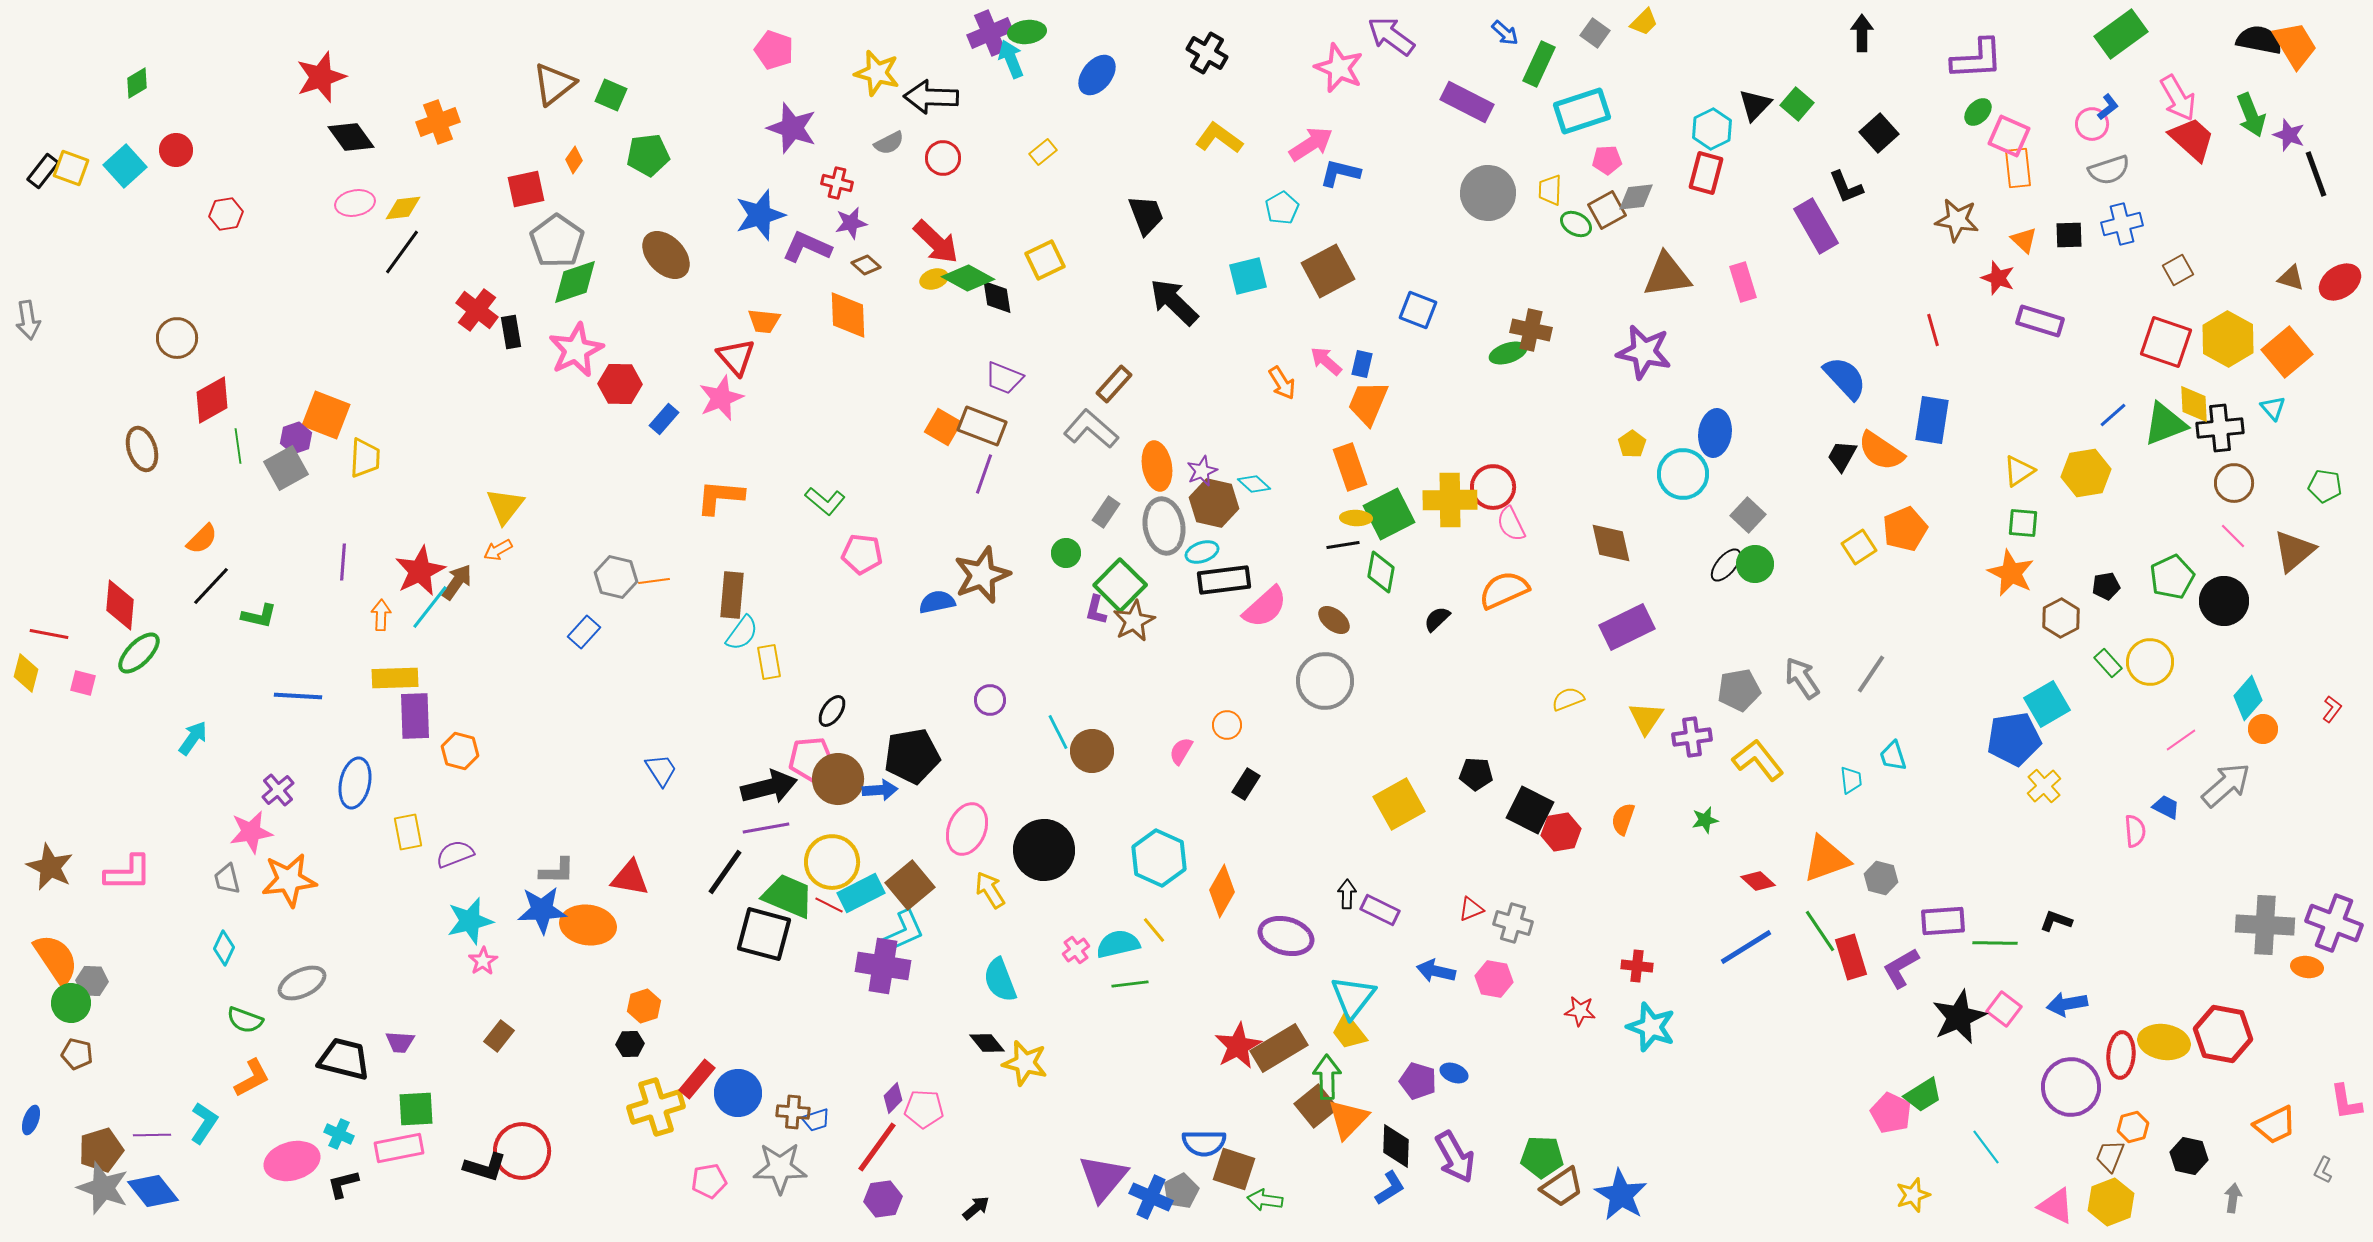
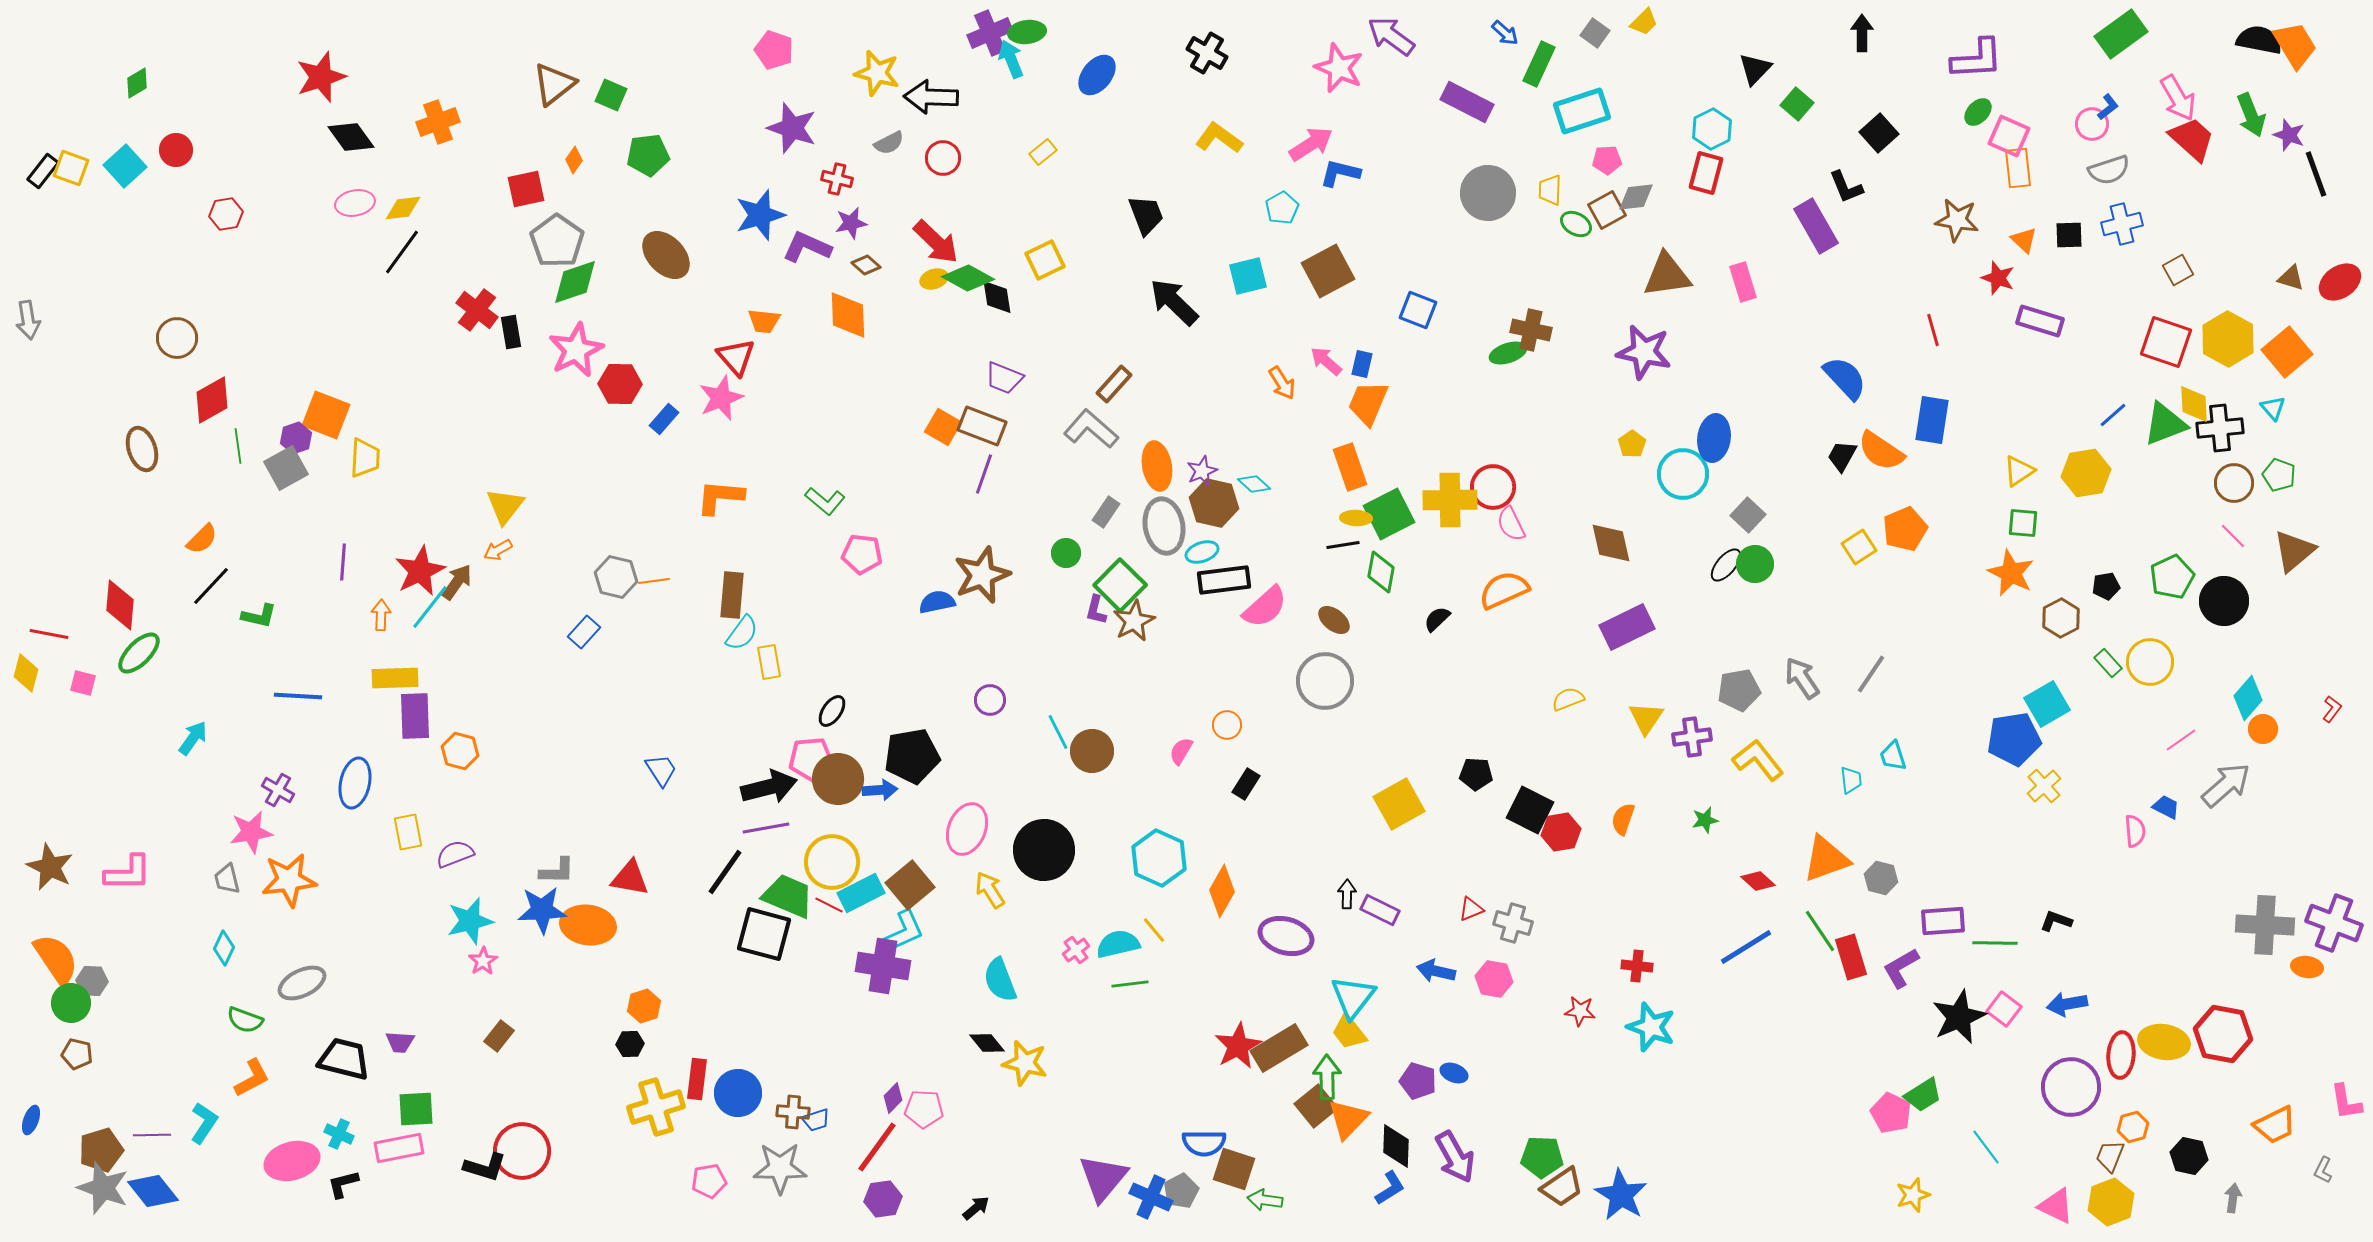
black triangle at (1755, 105): moved 36 px up
red cross at (837, 183): moved 4 px up
blue ellipse at (1715, 433): moved 1 px left, 5 px down
green pentagon at (2325, 486): moved 46 px left, 11 px up; rotated 12 degrees clockwise
purple cross at (278, 790): rotated 20 degrees counterclockwise
red rectangle at (697, 1079): rotated 33 degrees counterclockwise
